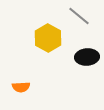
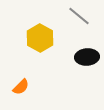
yellow hexagon: moved 8 px left
orange semicircle: rotated 42 degrees counterclockwise
